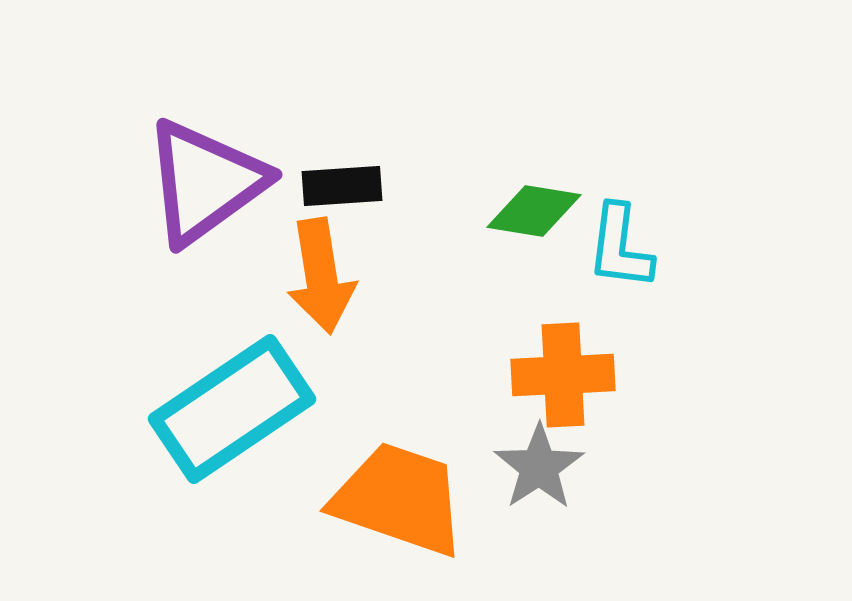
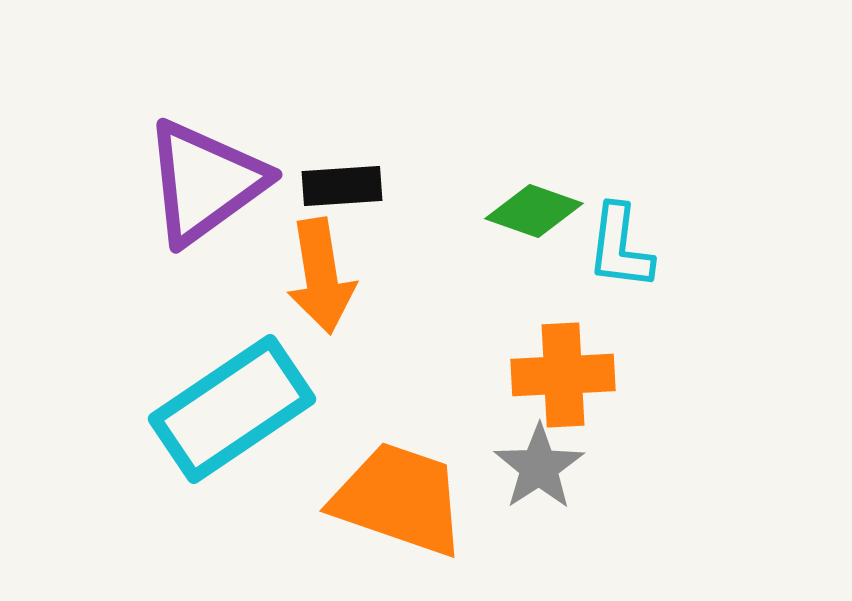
green diamond: rotated 10 degrees clockwise
